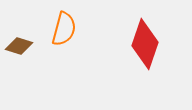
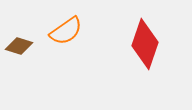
orange semicircle: moved 2 px right, 2 px down; rotated 40 degrees clockwise
